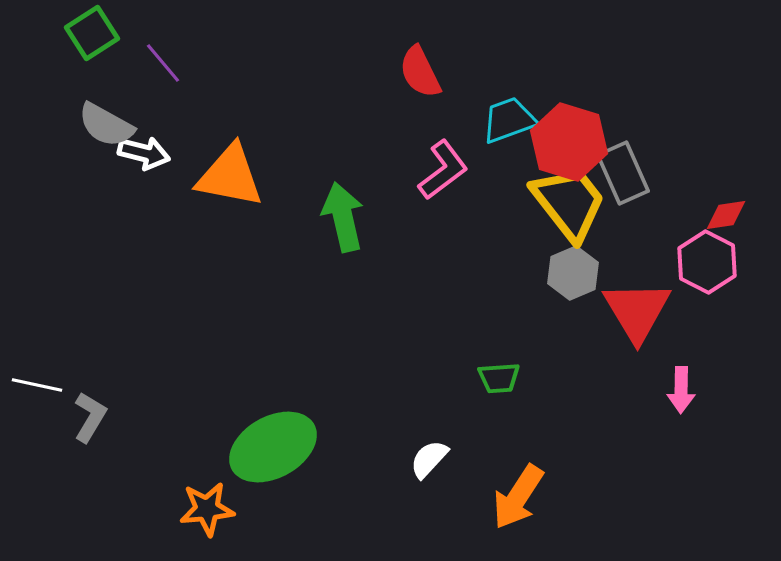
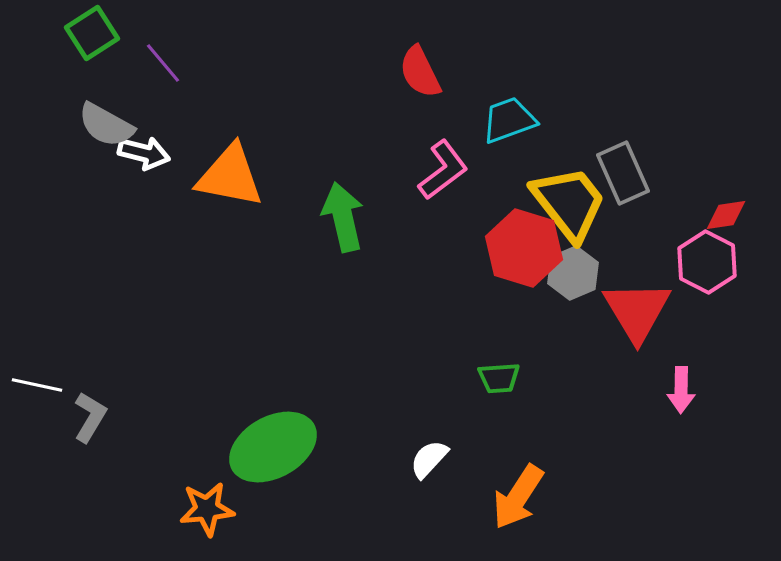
red hexagon: moved 45 px left, 106 px down
